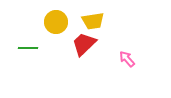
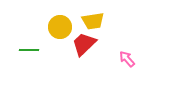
yellow circle: moved 4 px right, 5 px down
green line: moved 1 px right, 2 px down
